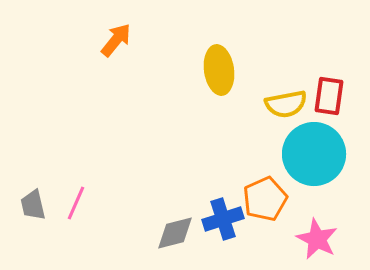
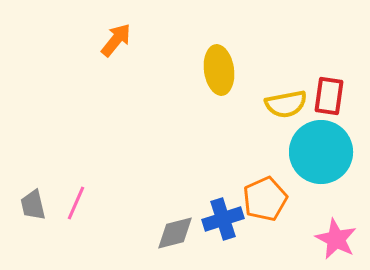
cyan circle: moved 7 px right, 2 px up
pink star: moved 19 px right
